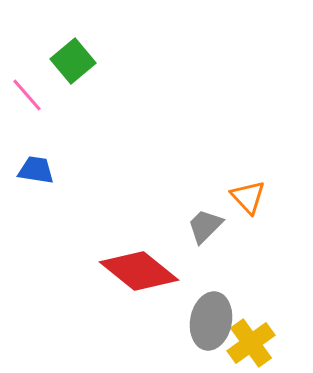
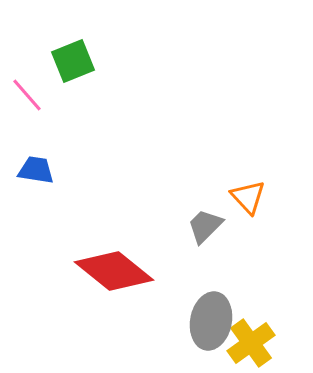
green square: rotated 18 degrees clockwise
red diamond: moved 25 px left
